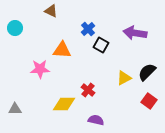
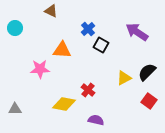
purple arrow: moved 2 px right, 1 px up; rotated 25 degrees clockwise
yellow diamond: rotated 10 degrees clockwise
